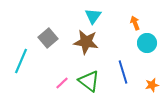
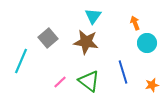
pink line: moved 2 px left, 1 px up
